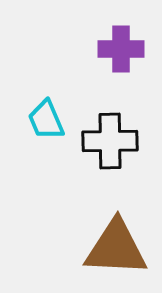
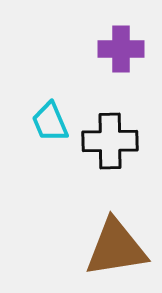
cyan trapezoid: moved 4 px right, 2 px down
brown triangle: rotated 12 degrees counterclockwise
